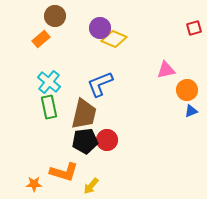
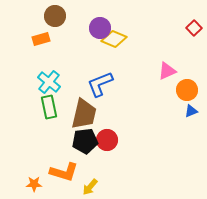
red square: rotated 28 degrees counterclockwise
orange rectangle: rotated 24 degrees clockwise
pink triangle: moved 1 px right, 1 px down; rotated 12 degrees counterclockwise
yellow arrow: moved 1 px left, 1 px down
